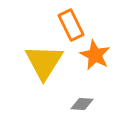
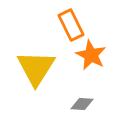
orange star: moved 4 px left
yellow triangle: moved 8 px left, 6 px down
